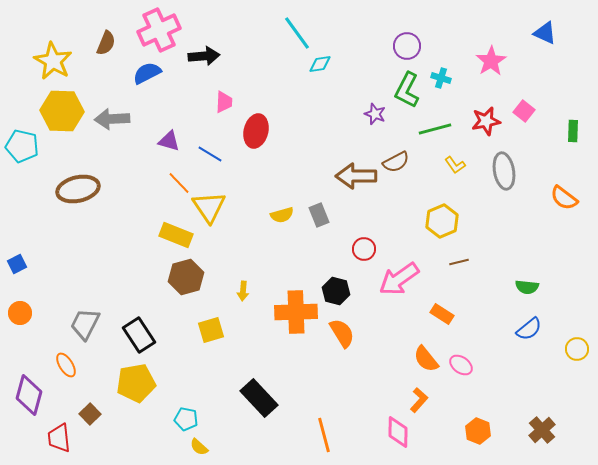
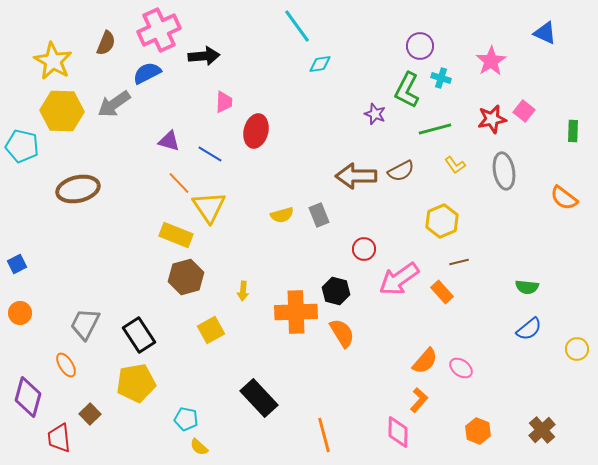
cyan line at (297, 33): moved 7 px up
purple circle at (407, 46): moved 13 px right
gray arrow at (112, 119): moved 2 px right, 15 px up; rotated 32 degrees counterclockwise
red star at (486, 121): moved 6 px right, 2 px up
brown semicircle at (396, 162): moved 5 px right, 9 px down
orange rectangle at (442, 314): moved 22 px up; rotated 15 degrees clockwise
yellow square at (211, 330): rotated 12 degrees counterclockwise
orange semicircle at (426, 359): moved 1 px left, 2 px down; rotated 100 degrees counterclockwise
pink ellipse at (461, 365): moved 3 px down
purple diamond at (29, 395): moved 1 px left, 2 px down
